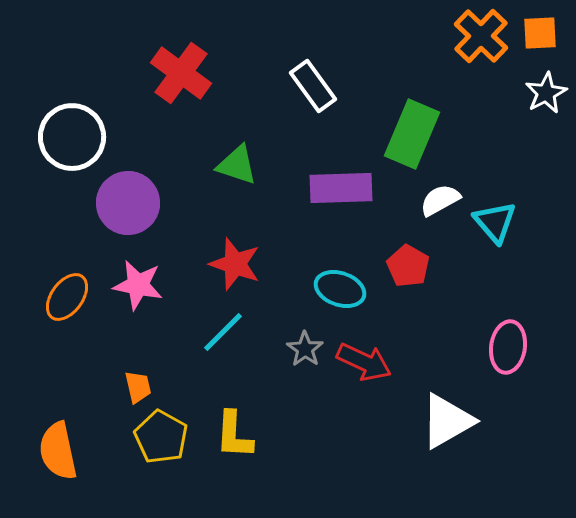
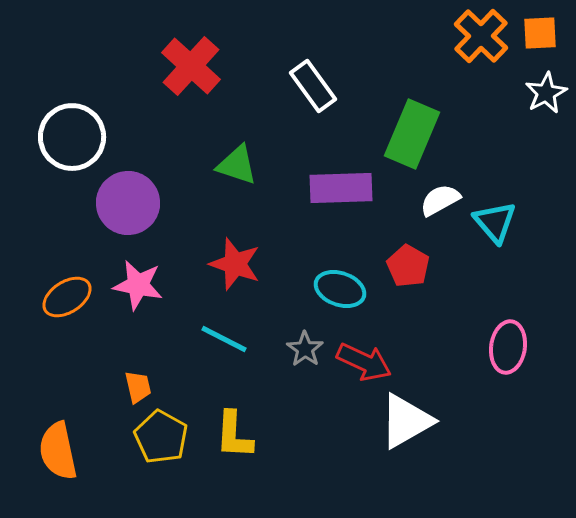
red cross: moved 10 px right, 7 px up; rotated 6 degrees clockwise
orange ellipse: rotated 21 degrees clockwise
cyan line: moved 1 px right, 7 px down; rotated 72 degrees clockwise
white triangle: moved 41 px left
